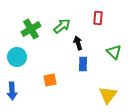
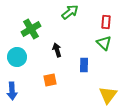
red rectangle: moved 8 px right, 4 px down
green arrow: moved 8 px right, 14 px up
black arrow: moved 21 px left, 7 px down
green triangle: moved 10 px left, 9 px up
blue rectangle: moved 1 px right, 1 px down
